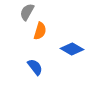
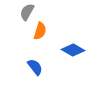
blue diamond: moved 1 px right, 1 px down
